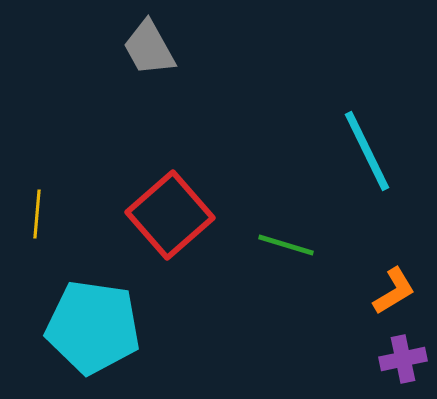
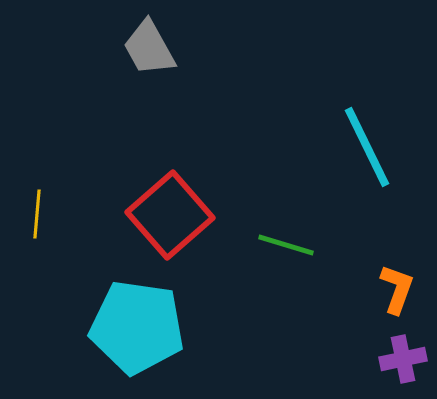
cyan line: moved 4 px up
orange L-shape: moved 3 px right, 2 px up; rotated 39 degrees counterclockwise
cyan pentagon: moved 44 px right
